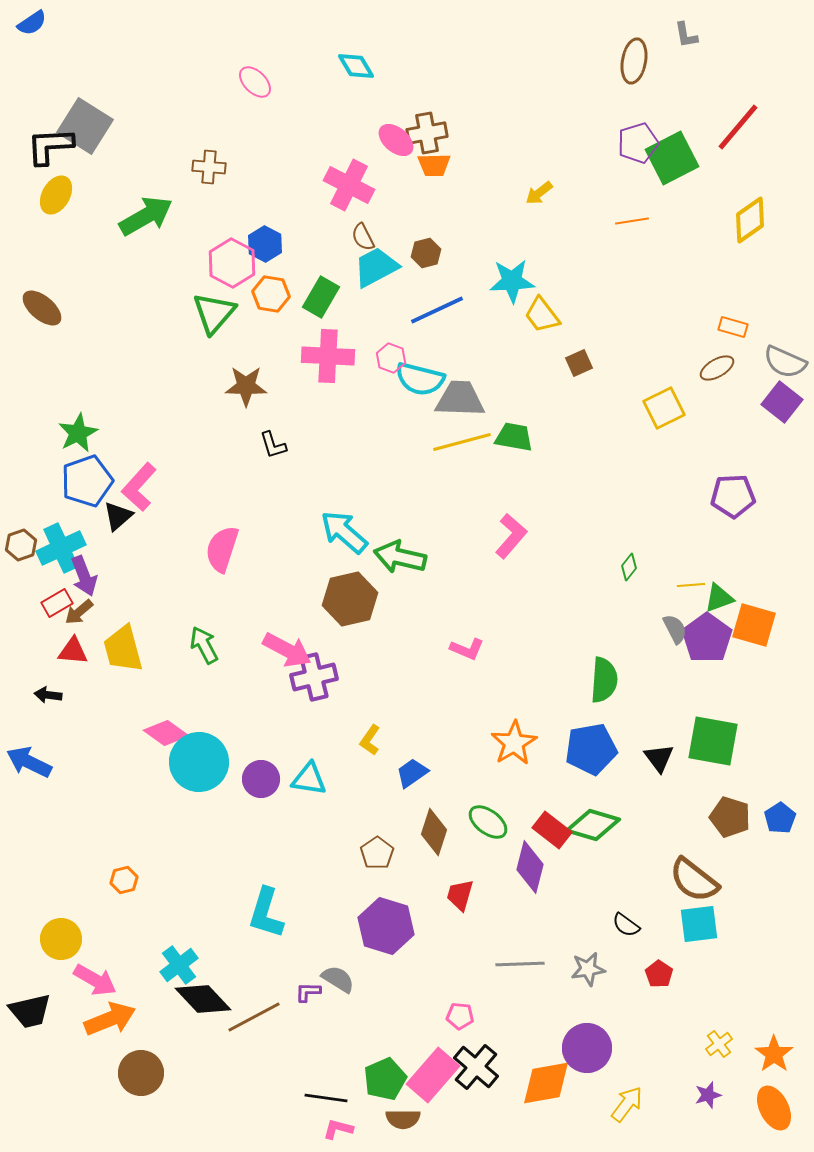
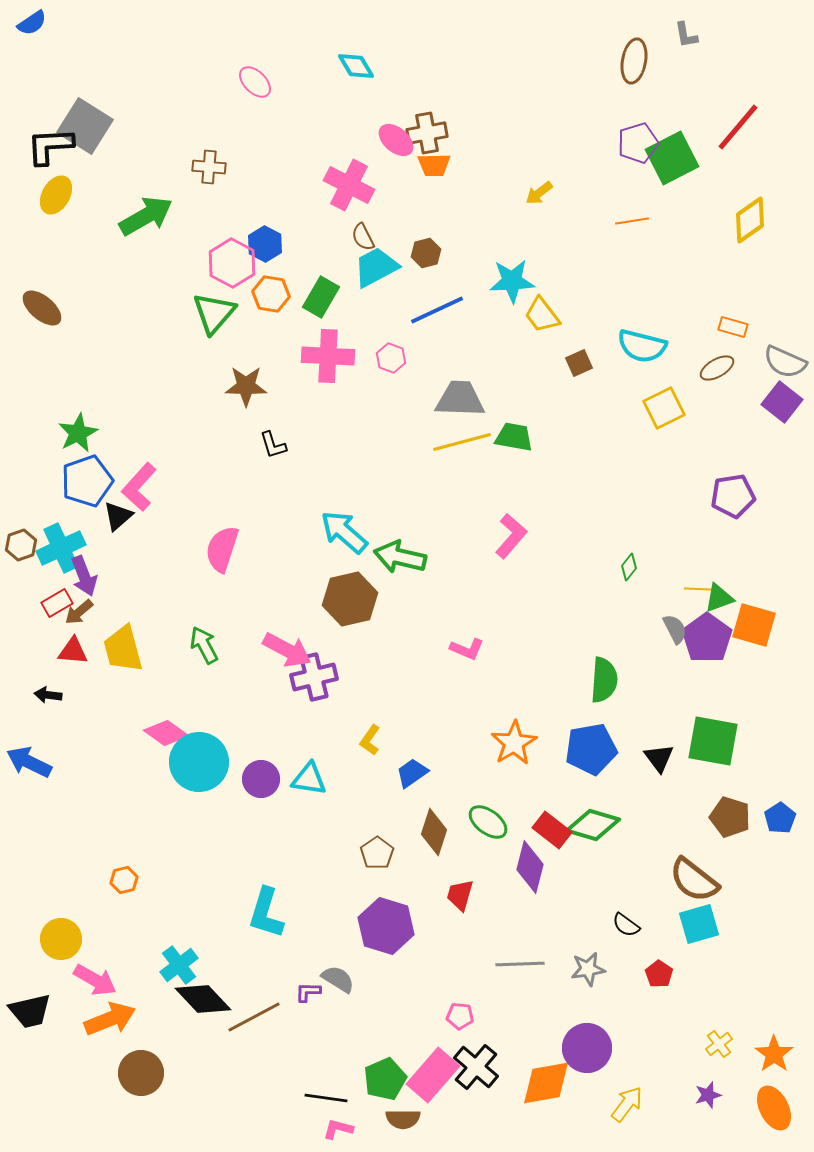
cyan semicircle at (420, 379): moved 222 px right, 33 px up
purple pentagon at (733, 496): rotated 6 degrees counterclockwise
yellow line at (691, 585): moved 7 px right, 4 px down; rotated 8 degrees clockwise
cyan square at (699, 924): rotated 9 degrees counterclockwise
